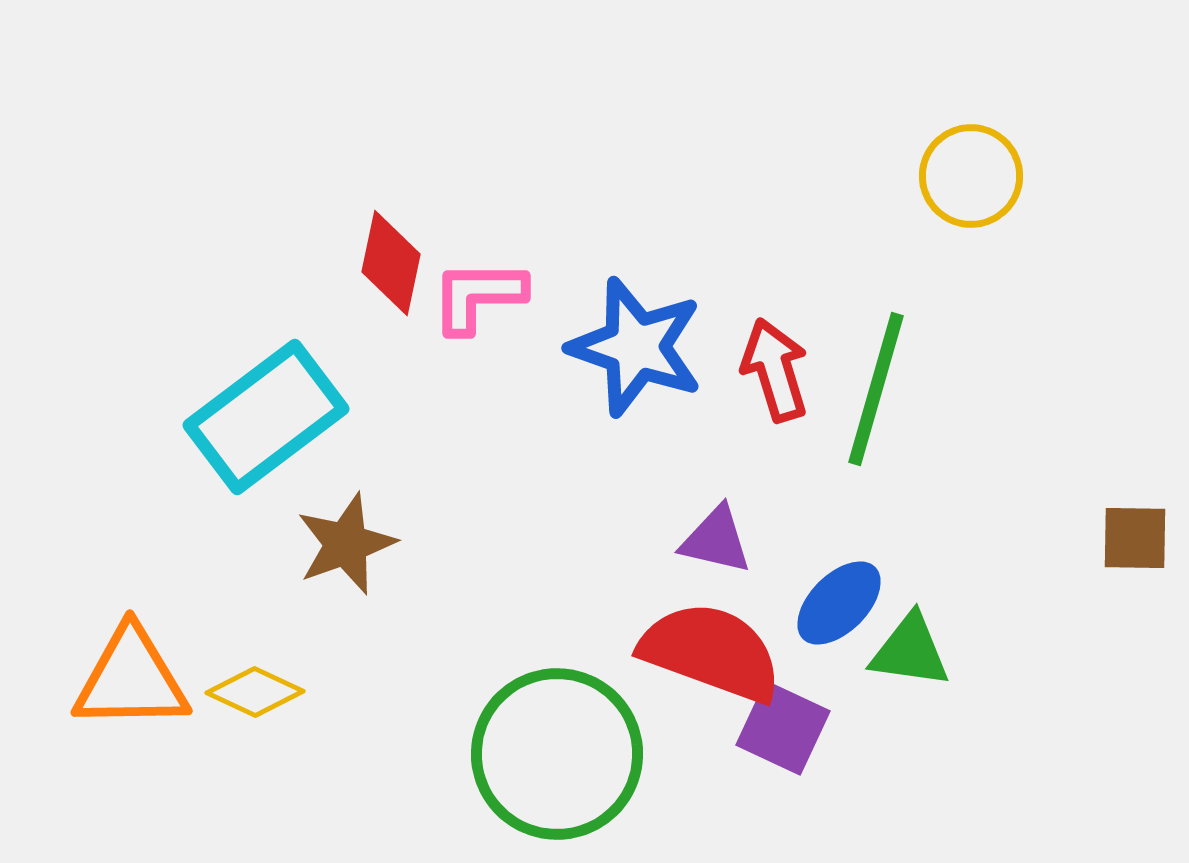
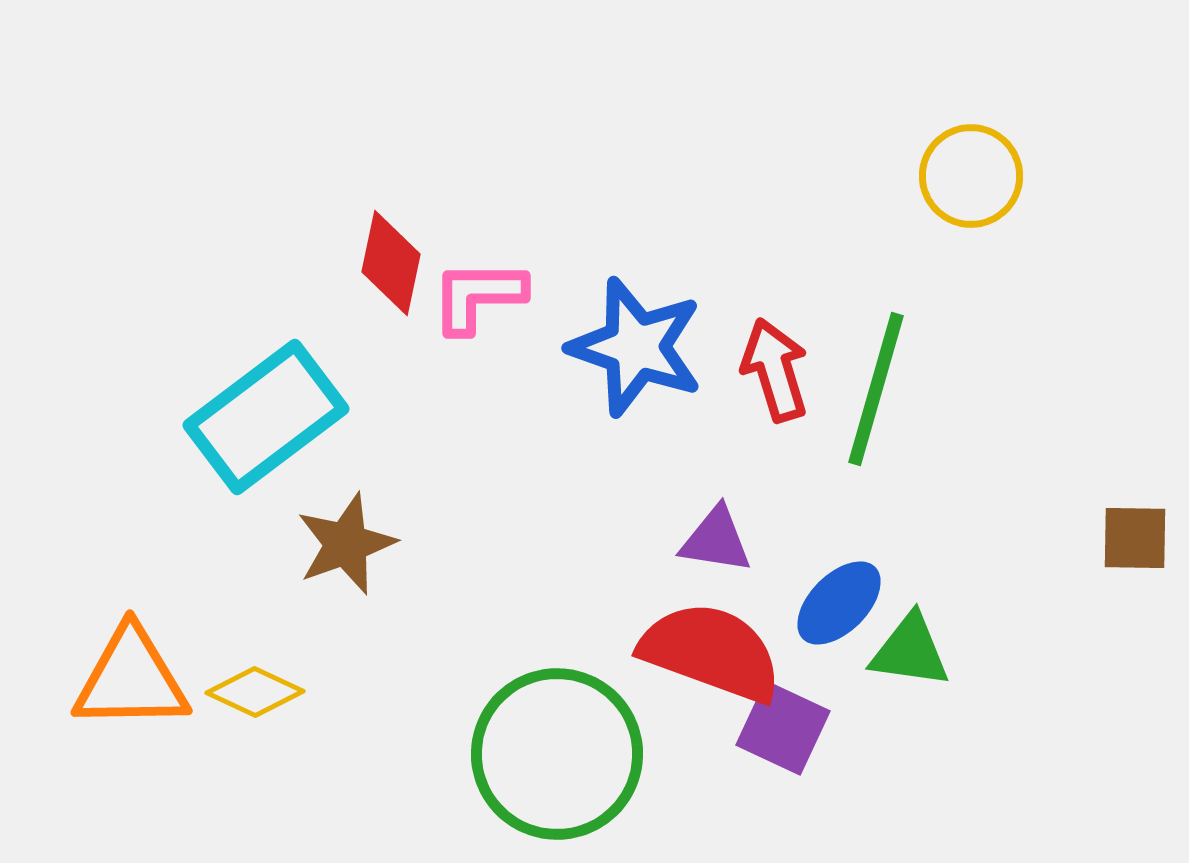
purple triangle: rotated 4 degrees counterclockwise
